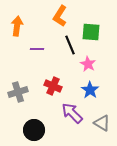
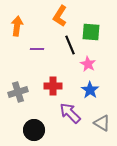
red cross: rotated 24 degrees counterclockwise
purple arrow: moved 2 px left
